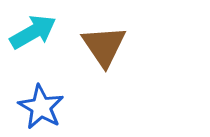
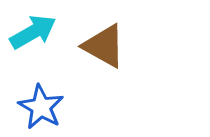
brown triangle: rotated 27 degrees counterclockwise
